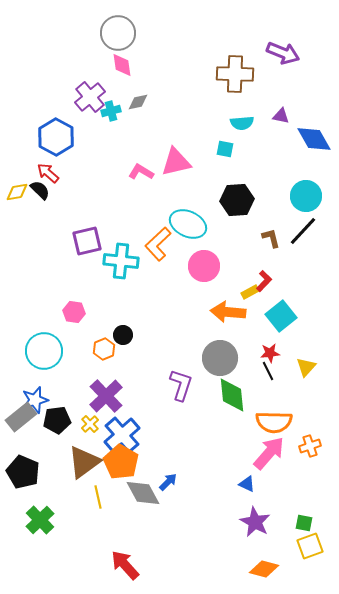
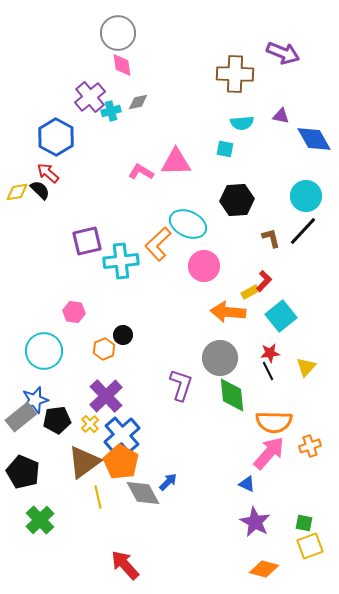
pink triangle at (176, 162): rotated 12 degrees clockwise
cyan cross at (121, 261): rotated 12 degrees counterclockwise
